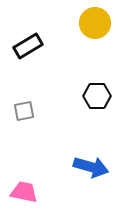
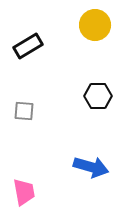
yellow circle: moved 2 px down
black hexagon: moved 1 px right
gray square: rotated 15 degrees clockwise
pink trapezoid: rotated 68 degrees clockwise
